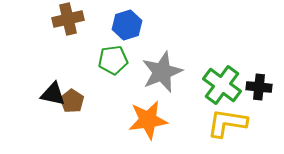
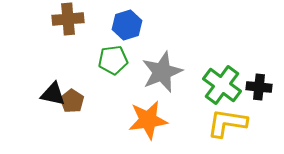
brown cross: rotated 8 degrees clockwise
